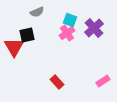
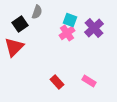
gray semicircle: rotated 48 degrees counterclockwise
black square: moved 7 px left, 11 px up; rotated 21 degrees counterclockwise
red triangle: rotated 15 degrees clockwise
pink rectangle: moved 14 px left; rotated 64 degrees clockwise
